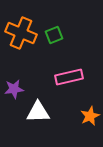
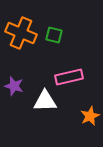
green square: rotated 36 degrees clockwise
purple star: moved 3 px up; rotated 24 degrees clockwise
white triangle: moved 7 px right, 11 px up
